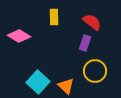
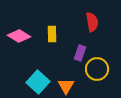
yellow rectangle: moved 2 px left, 17 px down
red semicircle: rotated 42 degrees clockwise
purple rectangle: moved 5 px left, 10 px down
yellow circle: moved 2 px right, 2 px up
orange triangle: rotated 18 degrees clockwise
